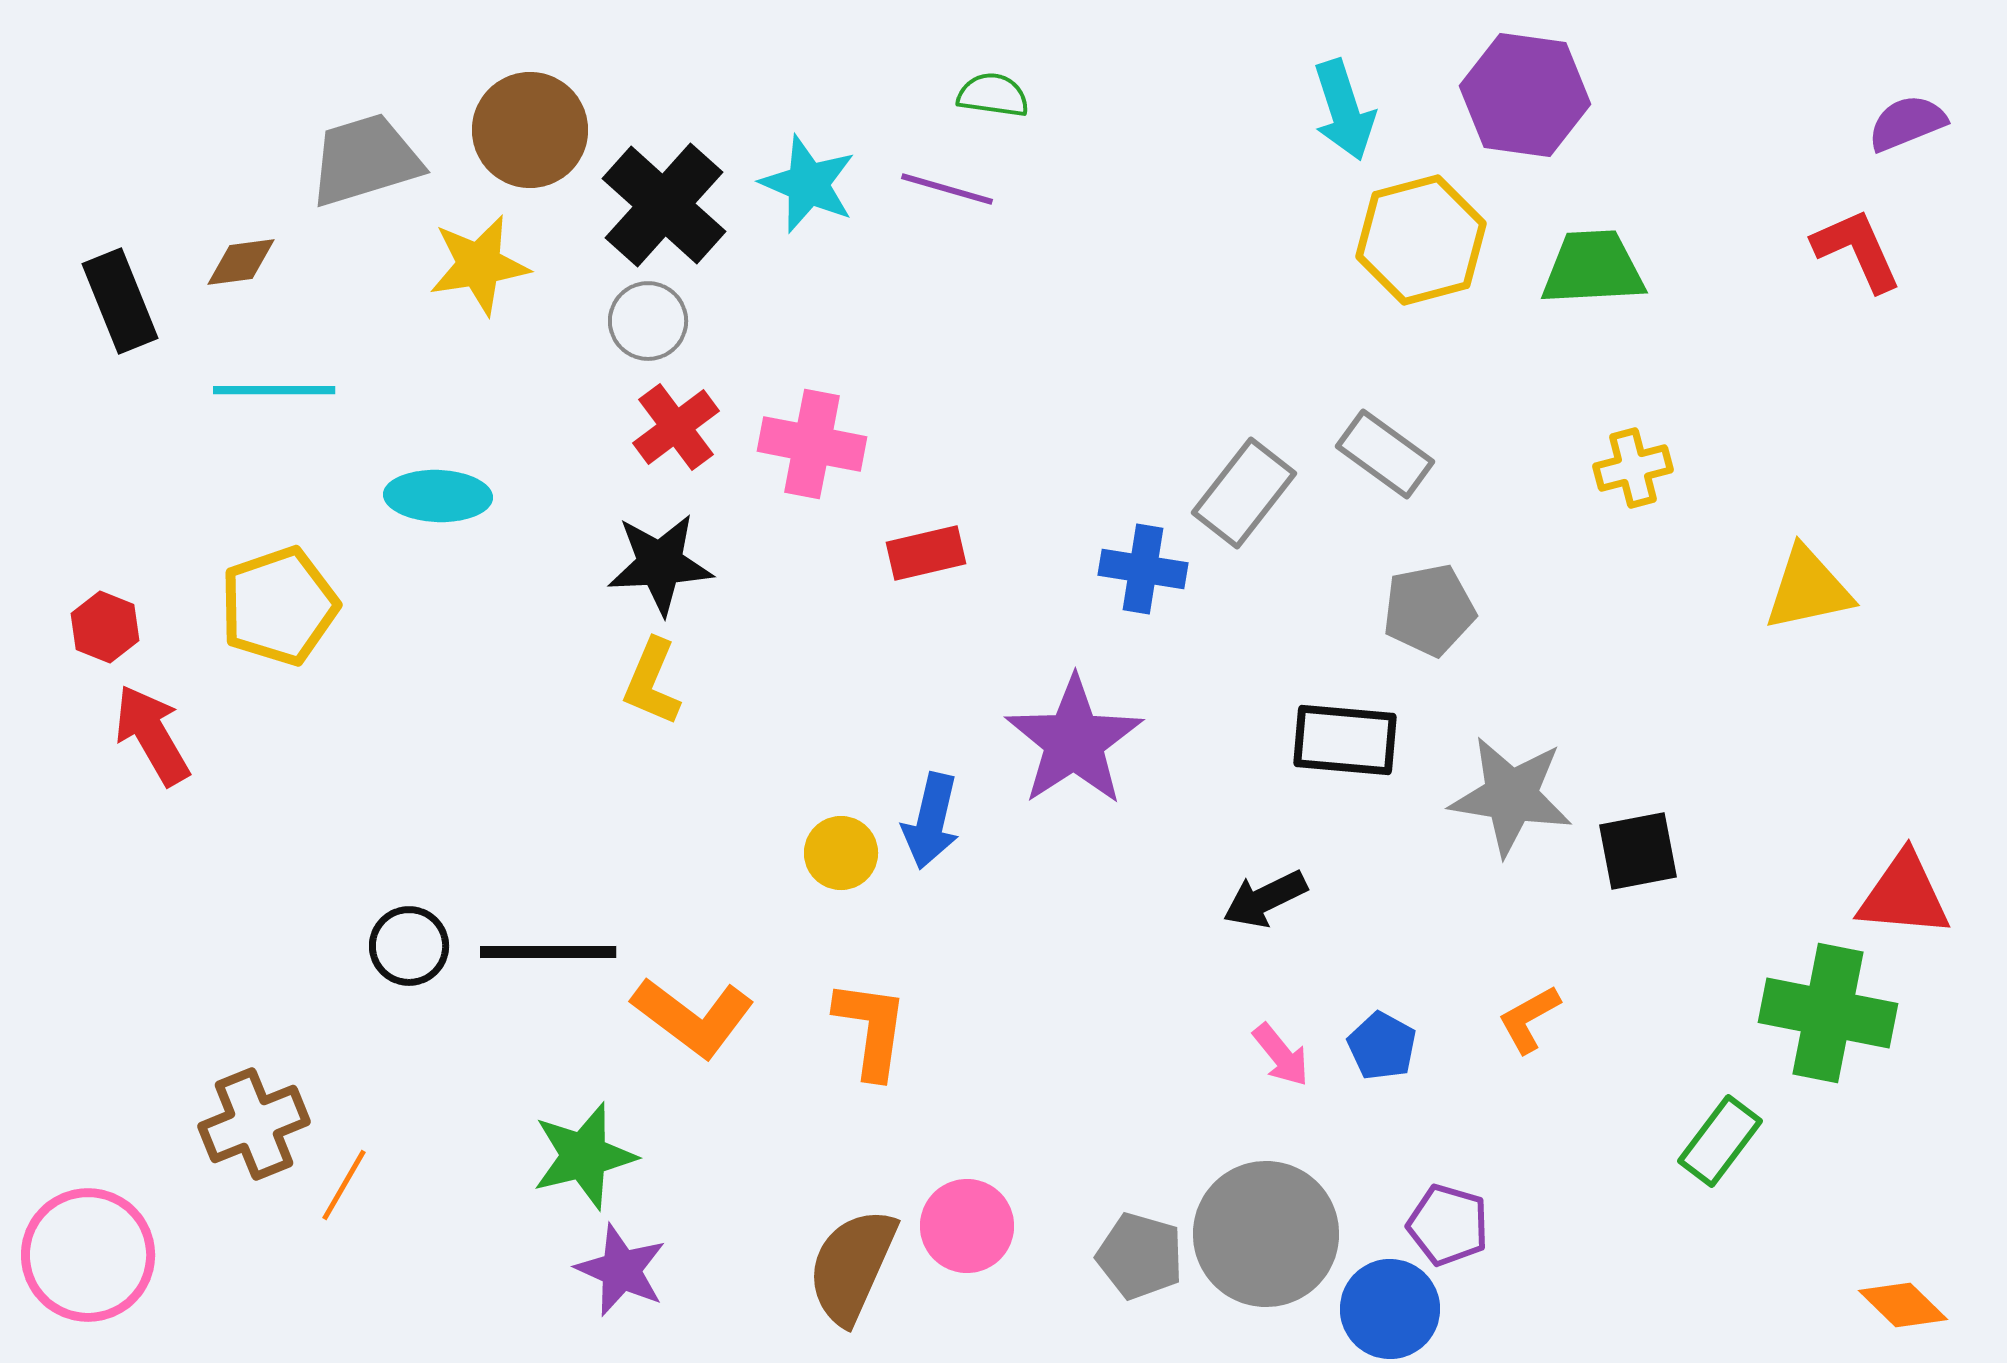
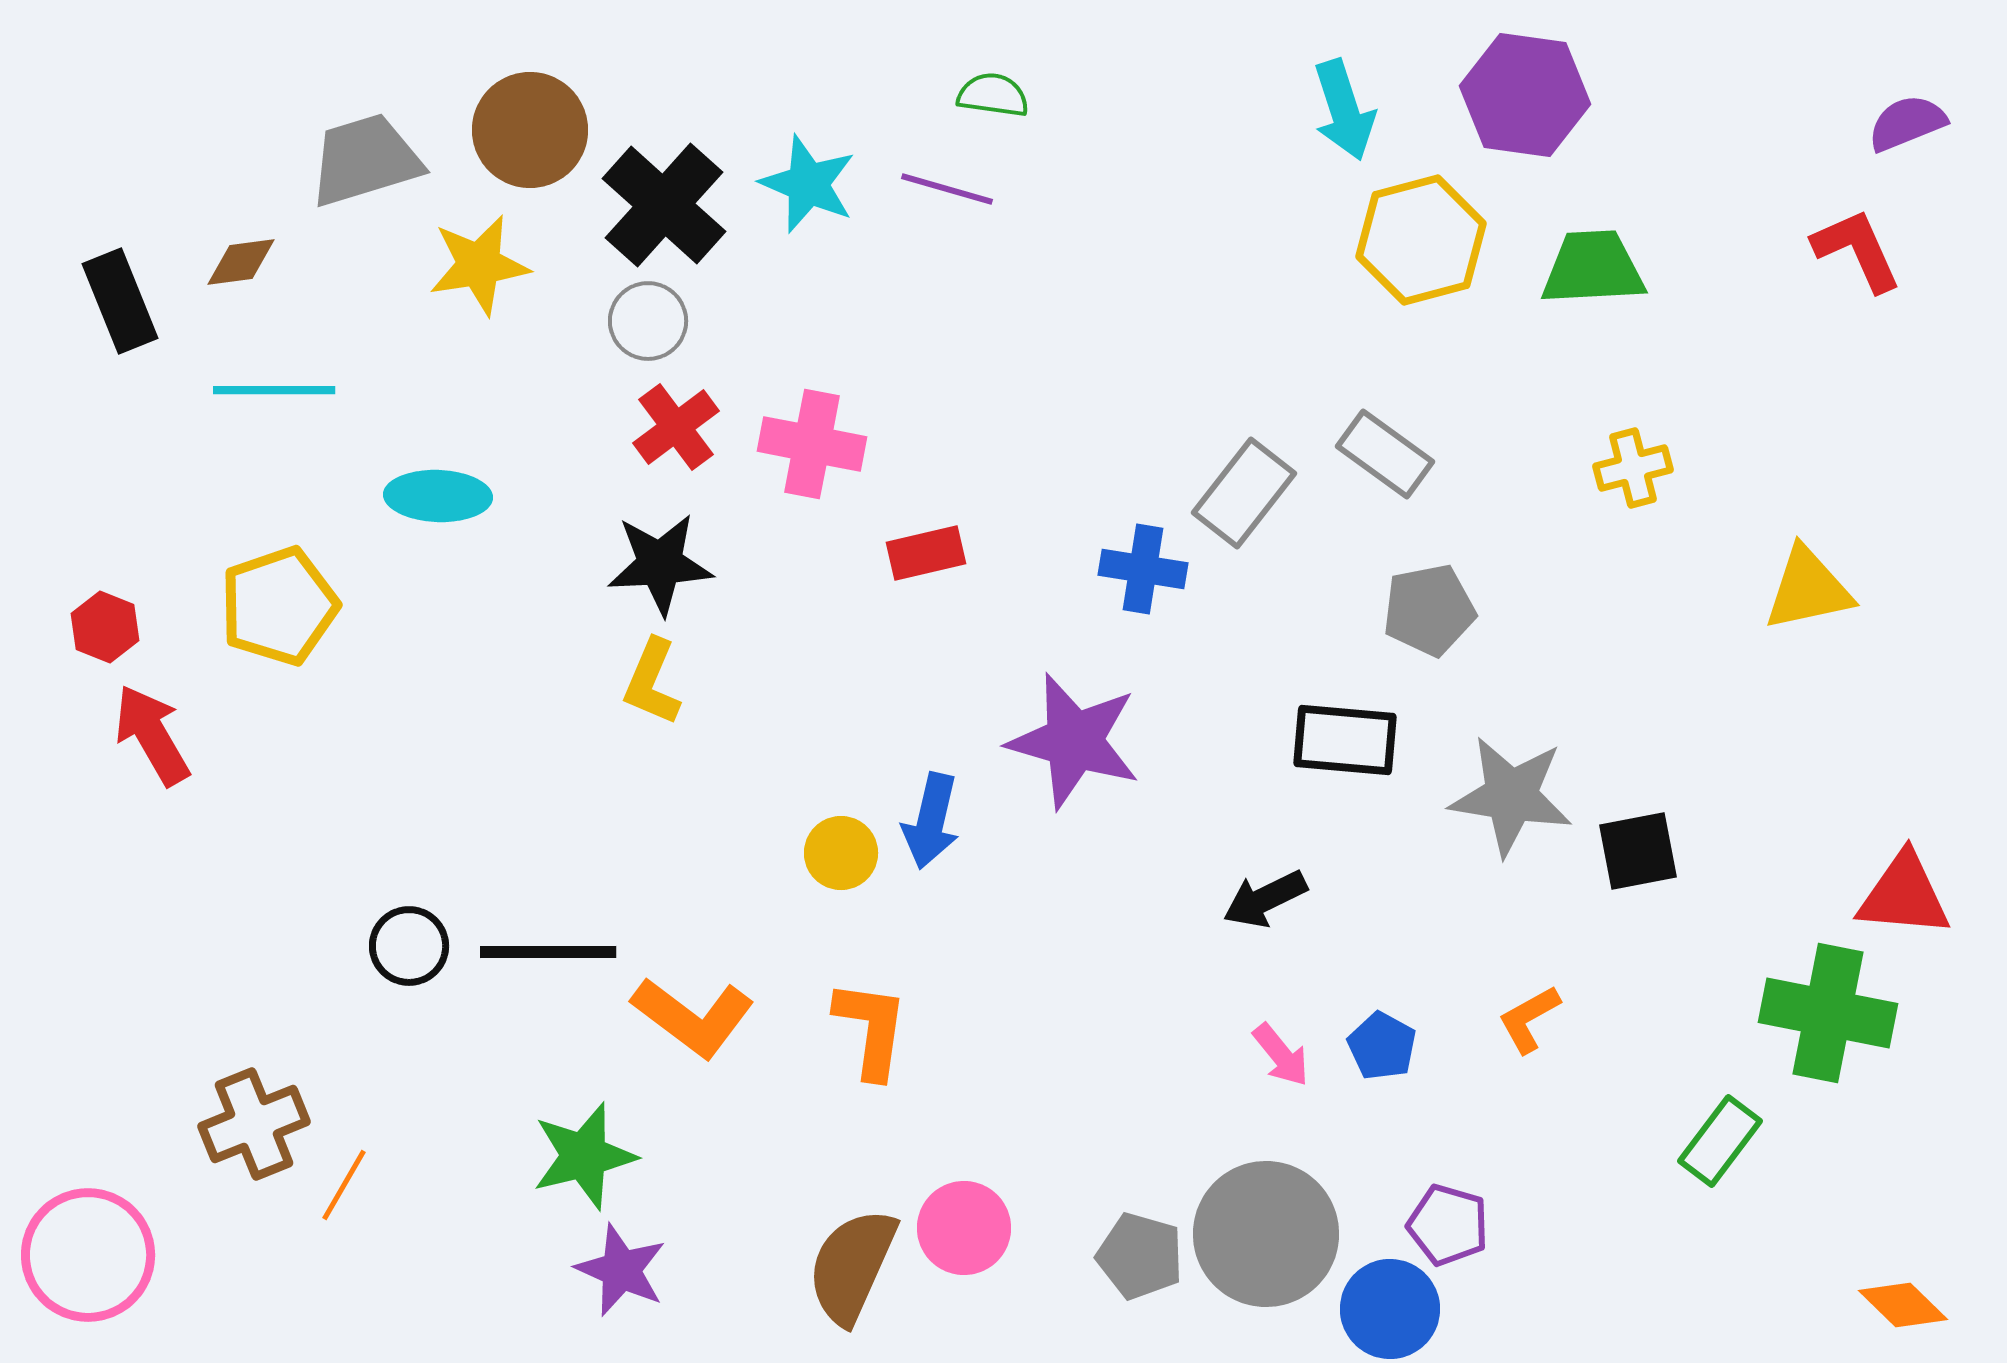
purple star at (1074, 741): rotated 23 degrees counterclockwise
pink circle at (967, 1226): moved 3 px left, 2 px down
